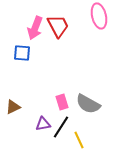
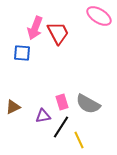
pink ellipse: rotated 45 degrees counterclockwise
red trapezoid: moved 7 px down
purple triangle: moved 8 px up
